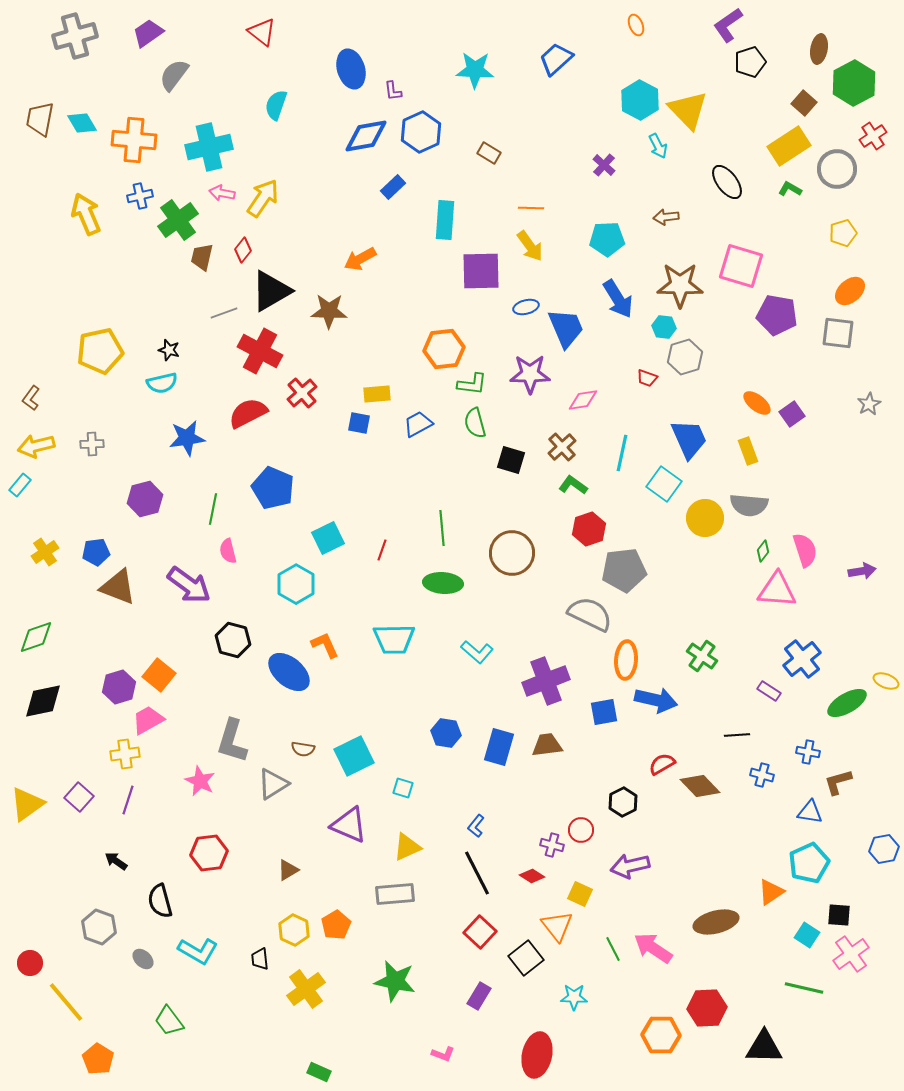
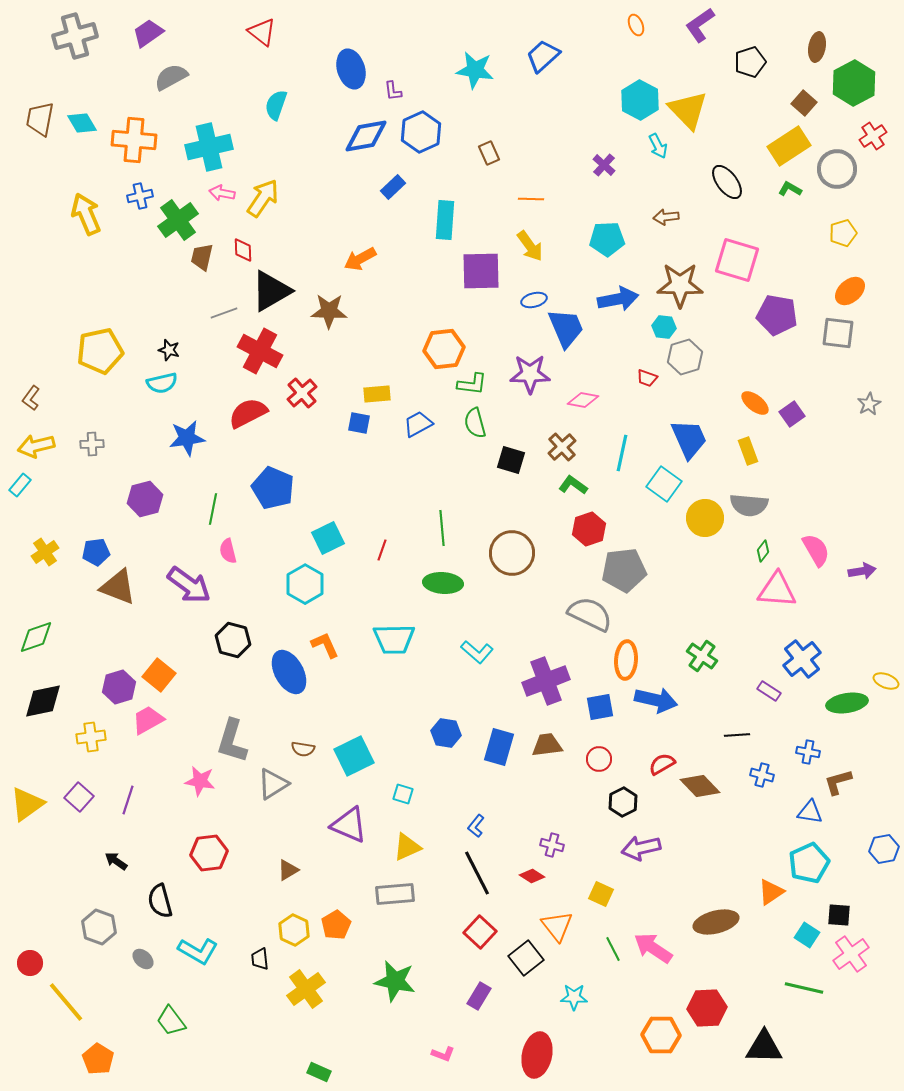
purple L-shape at (728, 25): moved 28 px left
brown ellipse at (819, 49): moved 2 px left, 2 px up
blue trapezoid at (556, 59): moved 13 px left, 3 px up
cyan star at (475, 70): rotated 6 degrees clockwise
gray semicircle at (174, 75): moved 3 px left, 2 px down; rotated 24 degrees clockwise
brown rectangle at (489, 153): rotated 35 degrees clockwise
orange line at (531, 208): moved 9 px up
red diamond at (243, 250): rotated 40 degrees counterclockwise
pink square at (741, 266): moved 4 px left, 6 px up
blue arrow at (618, 299): rotated 69 degrees counterclockwise
blue ellipse at (526, 307): moved 8 px right, 7 px up
pink diamond at (583, 400): rotated 20 degrees clockwise
orange ellipse at (757, 403): moved 2 px left
pink semicircle at (805, 550): moved 11 px right; rotated 12 degrees counterclockwise
cyan hexagon at (296, 584): moved 9 px right
blue ellipse at (289, 672): rotated 21 degrees clockwise
green ellipse at (847, 703): rotated 21 degrees clockwise
blue square at (604, 712): moved 4 px left, 5 px up
yellow cross at (125, 754): moved 34 px left, 17 px up
pink star at (200, 781): rotated 16 degrees counterclockwise
cyan square at (403, 788): moved 6 px down
red circle at (581, 830): moved 18 px right, 71 px up
purple arrow at (630, 866): moved 11 px right, 18 px up
yellow square at (580, 894): moved 21 px right
green trapezoid at (169, 1021): moved 2 px right
